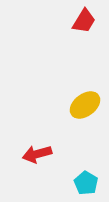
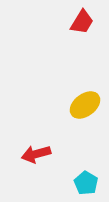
red trapezoid: moved 2 px left, 1 px down
red arrow: moved 1 px left
